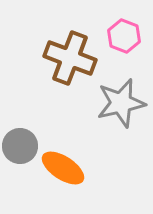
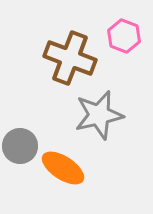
gray star: moved 22 px left, 12 px down
